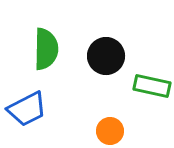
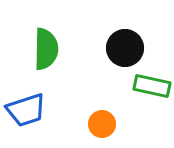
black circle: moved 19 px right, 8 px up
blue trapezoid: moved 1 px left, 1 px down; rotated 9 degrees clockwise
orange circle: moved 8 px left, 7 px up
